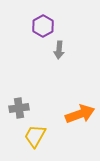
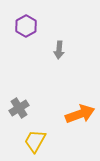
purple hexagon: moved 17 px left
gray cross: rotated 24 degrees counterclockwise
yellow trapezoid: moved 5 px down
